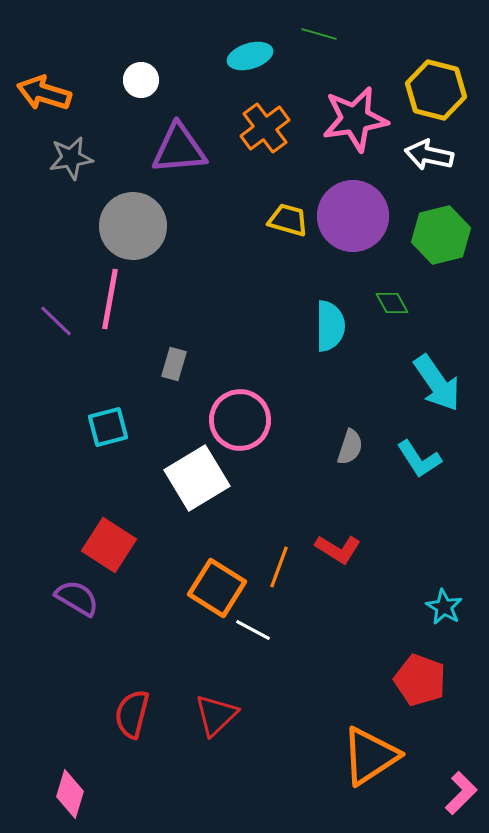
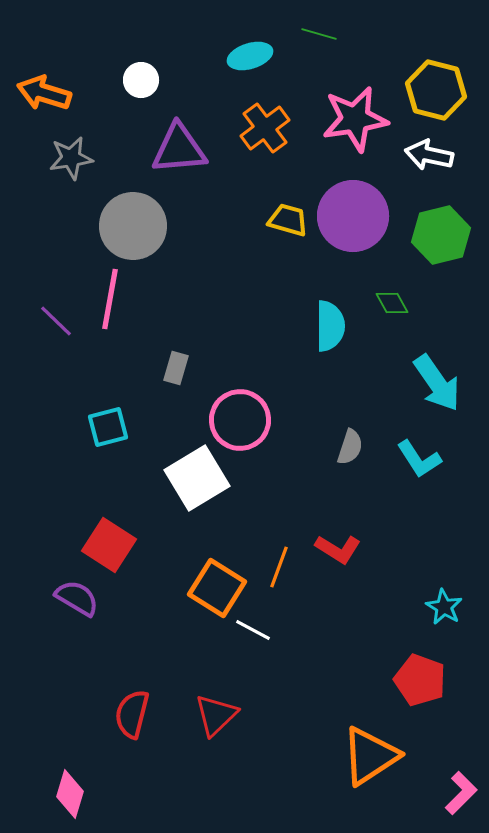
gray rectangle: moved 2 px right, 4 px down
